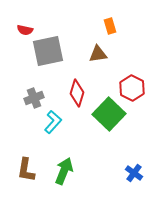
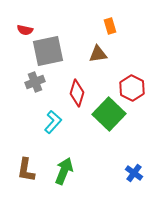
gray cross: moved 1 px right, 16 px up
